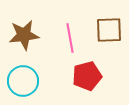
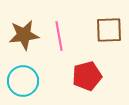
pink line: moved 11 px left, 2 px up
